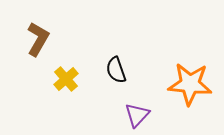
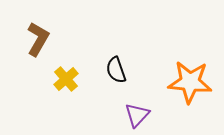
orange star: moved 2 px up
